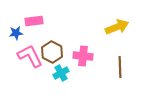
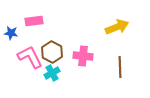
blue star: moved 5 px left; rotated 16 degrees clockwise
pink L-shape: moved 1 px down
cyan cross: moved 9 px left
